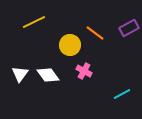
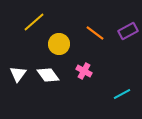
yellow line: rotated 15 degrees counterclockwise
purple rectangle: moved 1 px left, 3 px down
yellow circle: moved 11 px left, 1 px up
white triangle: moved 2 px left
